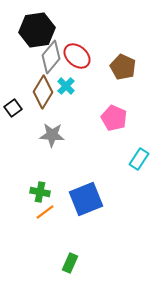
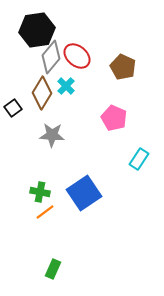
brown diamond: moved 1 px left, 1 px down
blue square: moved 2 px left, 6 px up; rotated 12 degrees counterclockwise
green rectangle: moved 17 px left, 6 px down
